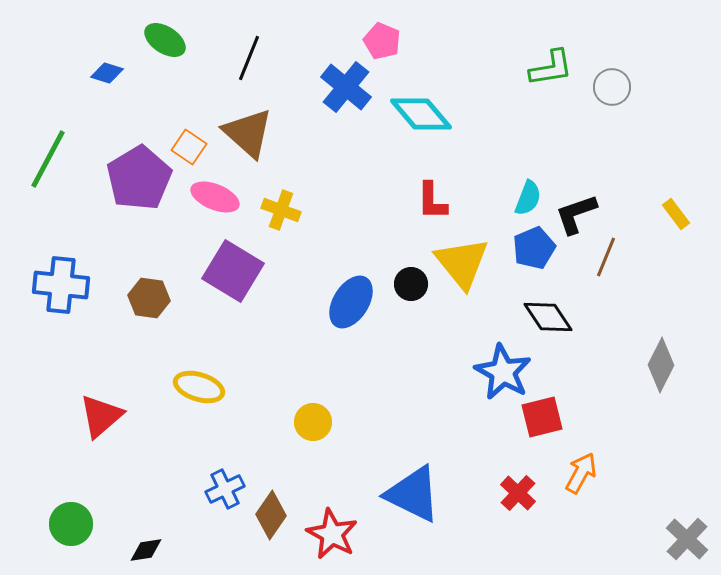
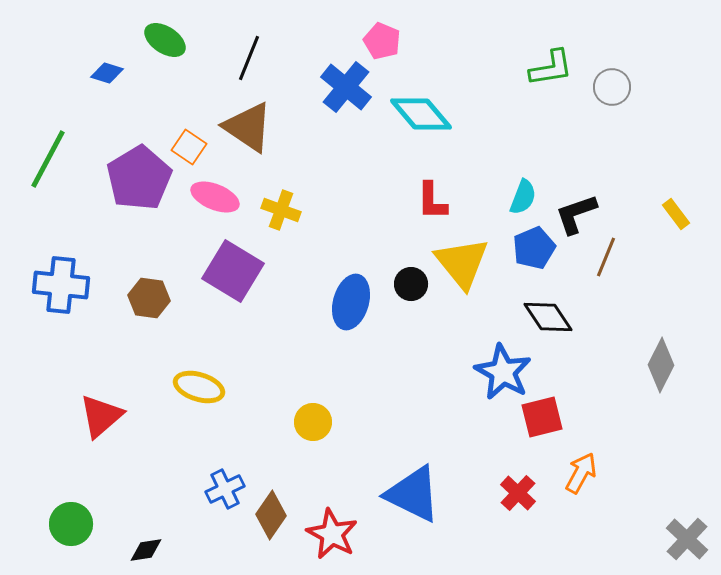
brown triangle at (248, 133): moved 6 px up; rotated 8 degrees counterclockwise
cyan semicircle at (528, 198): moved 5 px left, 1 px up
blue ellipse at (351, 302): rotated 16 degrees counterclockwise
